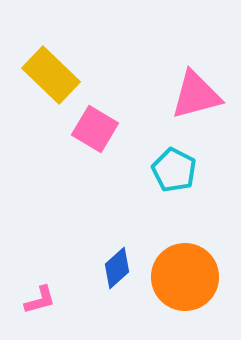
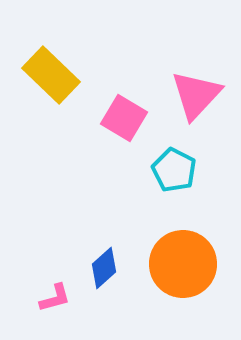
pink triangle: rotated 32 degrees counterclockwise
pink square: moved 29 px right, 11 px up
blue diamond: moved 13 px left
orange circle: moved 2 px left, 13 px up
pink L-shape: moved 15 px right, 2 px up
